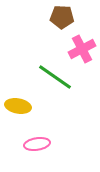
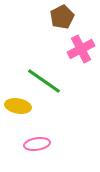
brown pentagon: rotated 30 degrees counterclockwise
pink cross: moved 1 px left
green line: moved 11 px left, 4 px down
